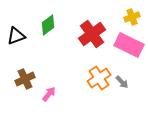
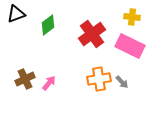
yellow cross: rotated 28 degrees clockwise
black triangle: moved 22 px up
pink rectangle: moved 1 px right, 1 px down
orange cross: moved 1 px down; rotated 25 degrees clockwise
pink arrow: moved 11 px up
